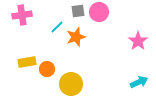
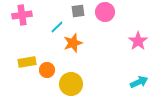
pink circle: moved 6 px right
orange star: moved 3 px left, 6 px down
orange circle: moved 1 px down
